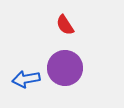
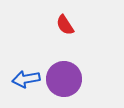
purple circle: moved 1 px left, 11 px down
